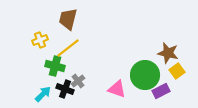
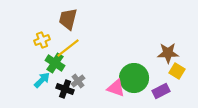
yellow cross: moved 2 px right
brown star: rotated 15 degrees counterclockwise
green cross: moved 3 px up; rotated 18 degrees clockwise
yellow square: rotated 21 degrees counterclockwise
green circle: moved 11 px left, 3 px down
pink triangle: moved 1 px left, 1 px up
cyan arrow: moved 1 px left, 14 px up
